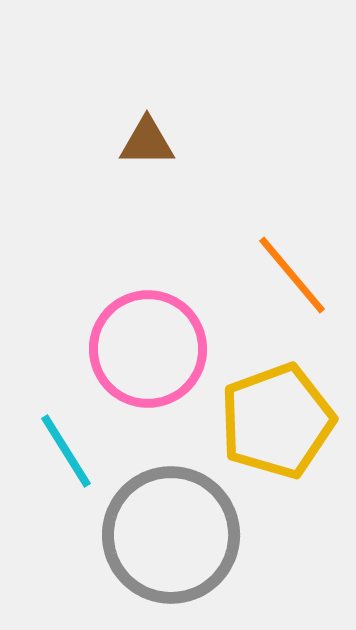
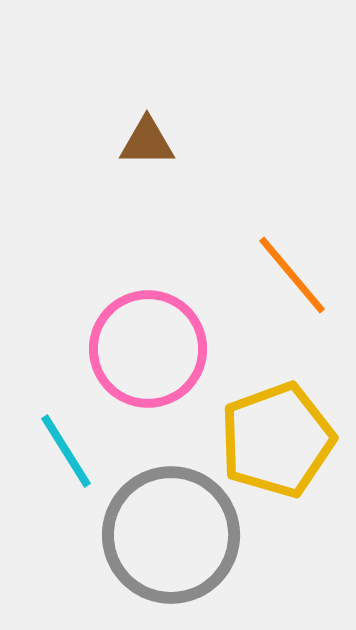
yellow pentagon: moved 19 px down
